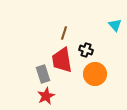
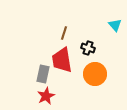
black cross: moved 2 px right, 2 px up
gray rectangle: rotated 30 degrees clockwise
